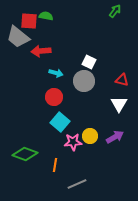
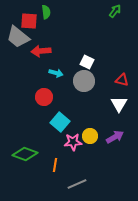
green semicircle: moved 4 px up; rotated 72 degrees clockwise
white square: moved 2 px left
red circle: moved 10 px left
